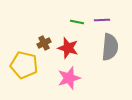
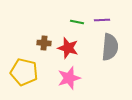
brown cross: rotated 32 degrees clockwise
yellow pentagon: moved 7 px down
